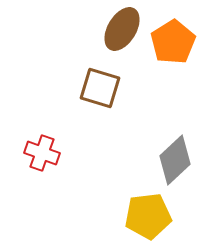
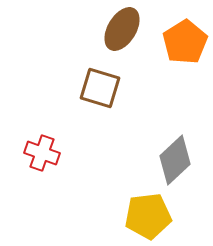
orange pentagon: moved 12 px right
